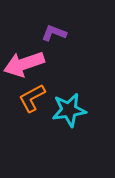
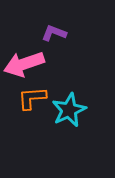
orange L-shape: rotated 24 degrees clockwise
cyan star: rotated 16 degrees counterclockwise
